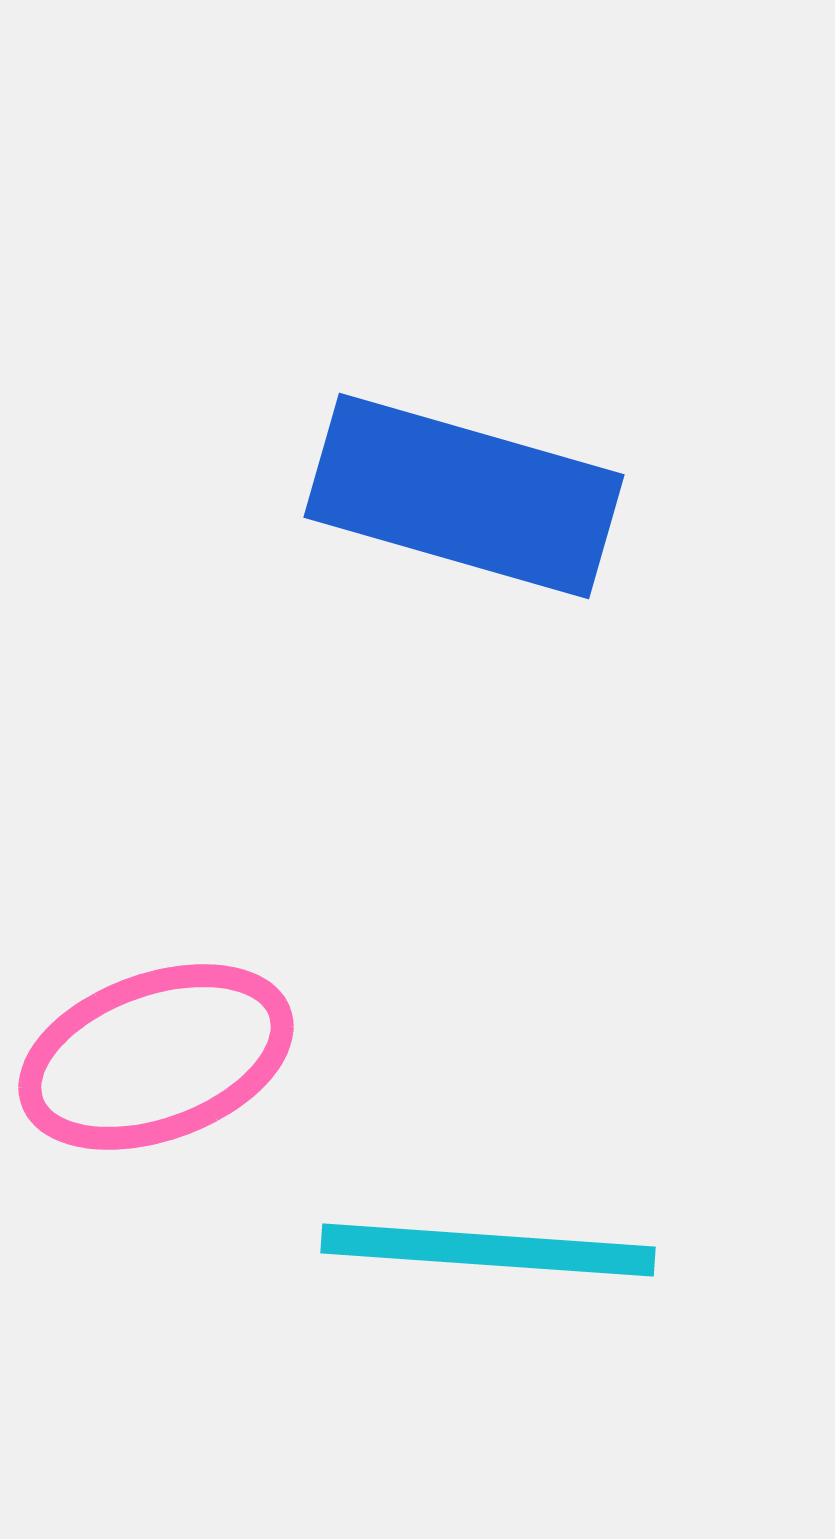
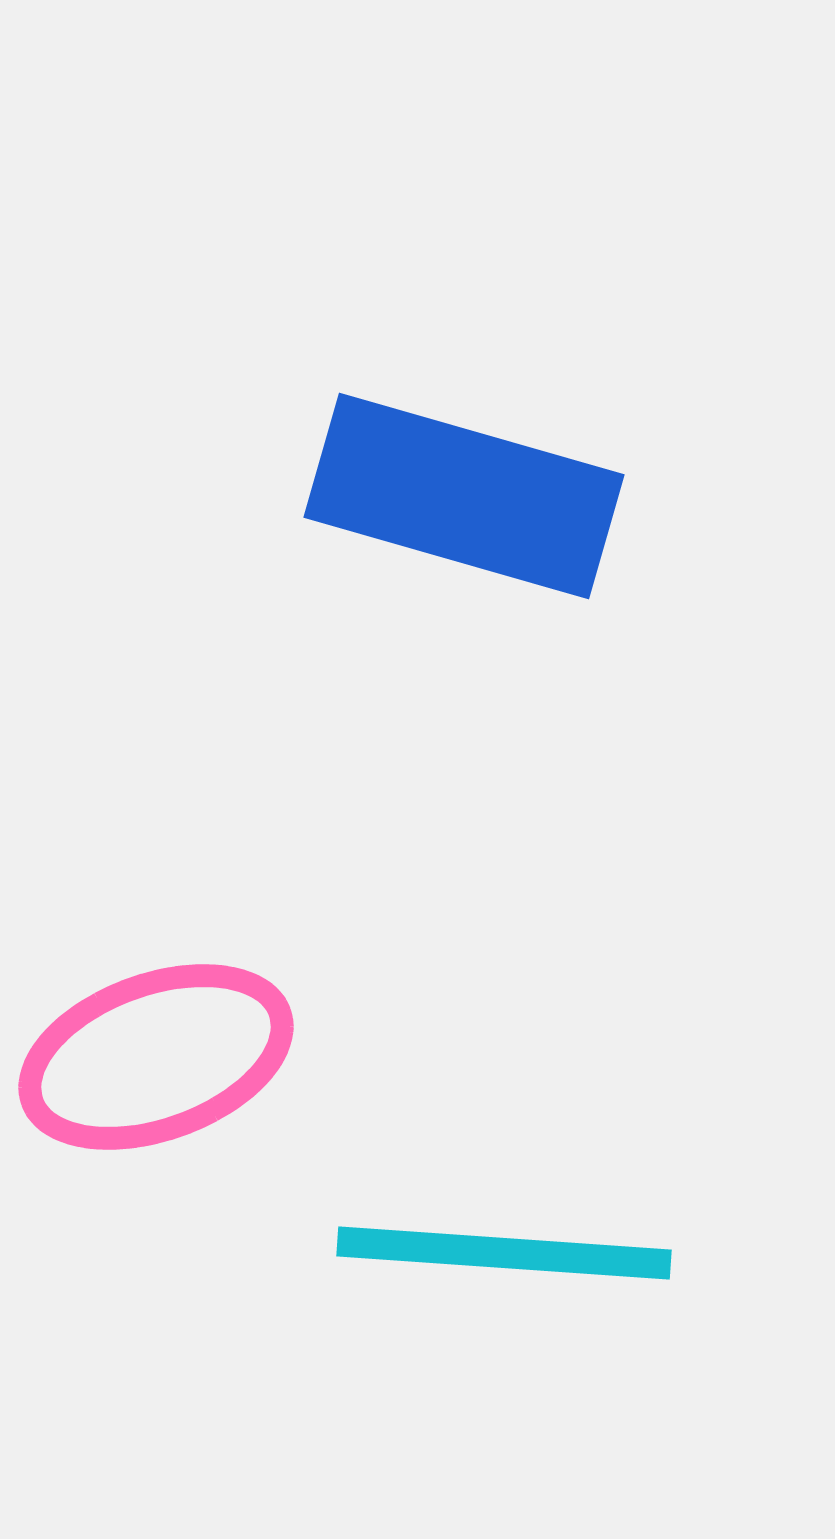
cyan line: moved 16 px right, 3 px down
